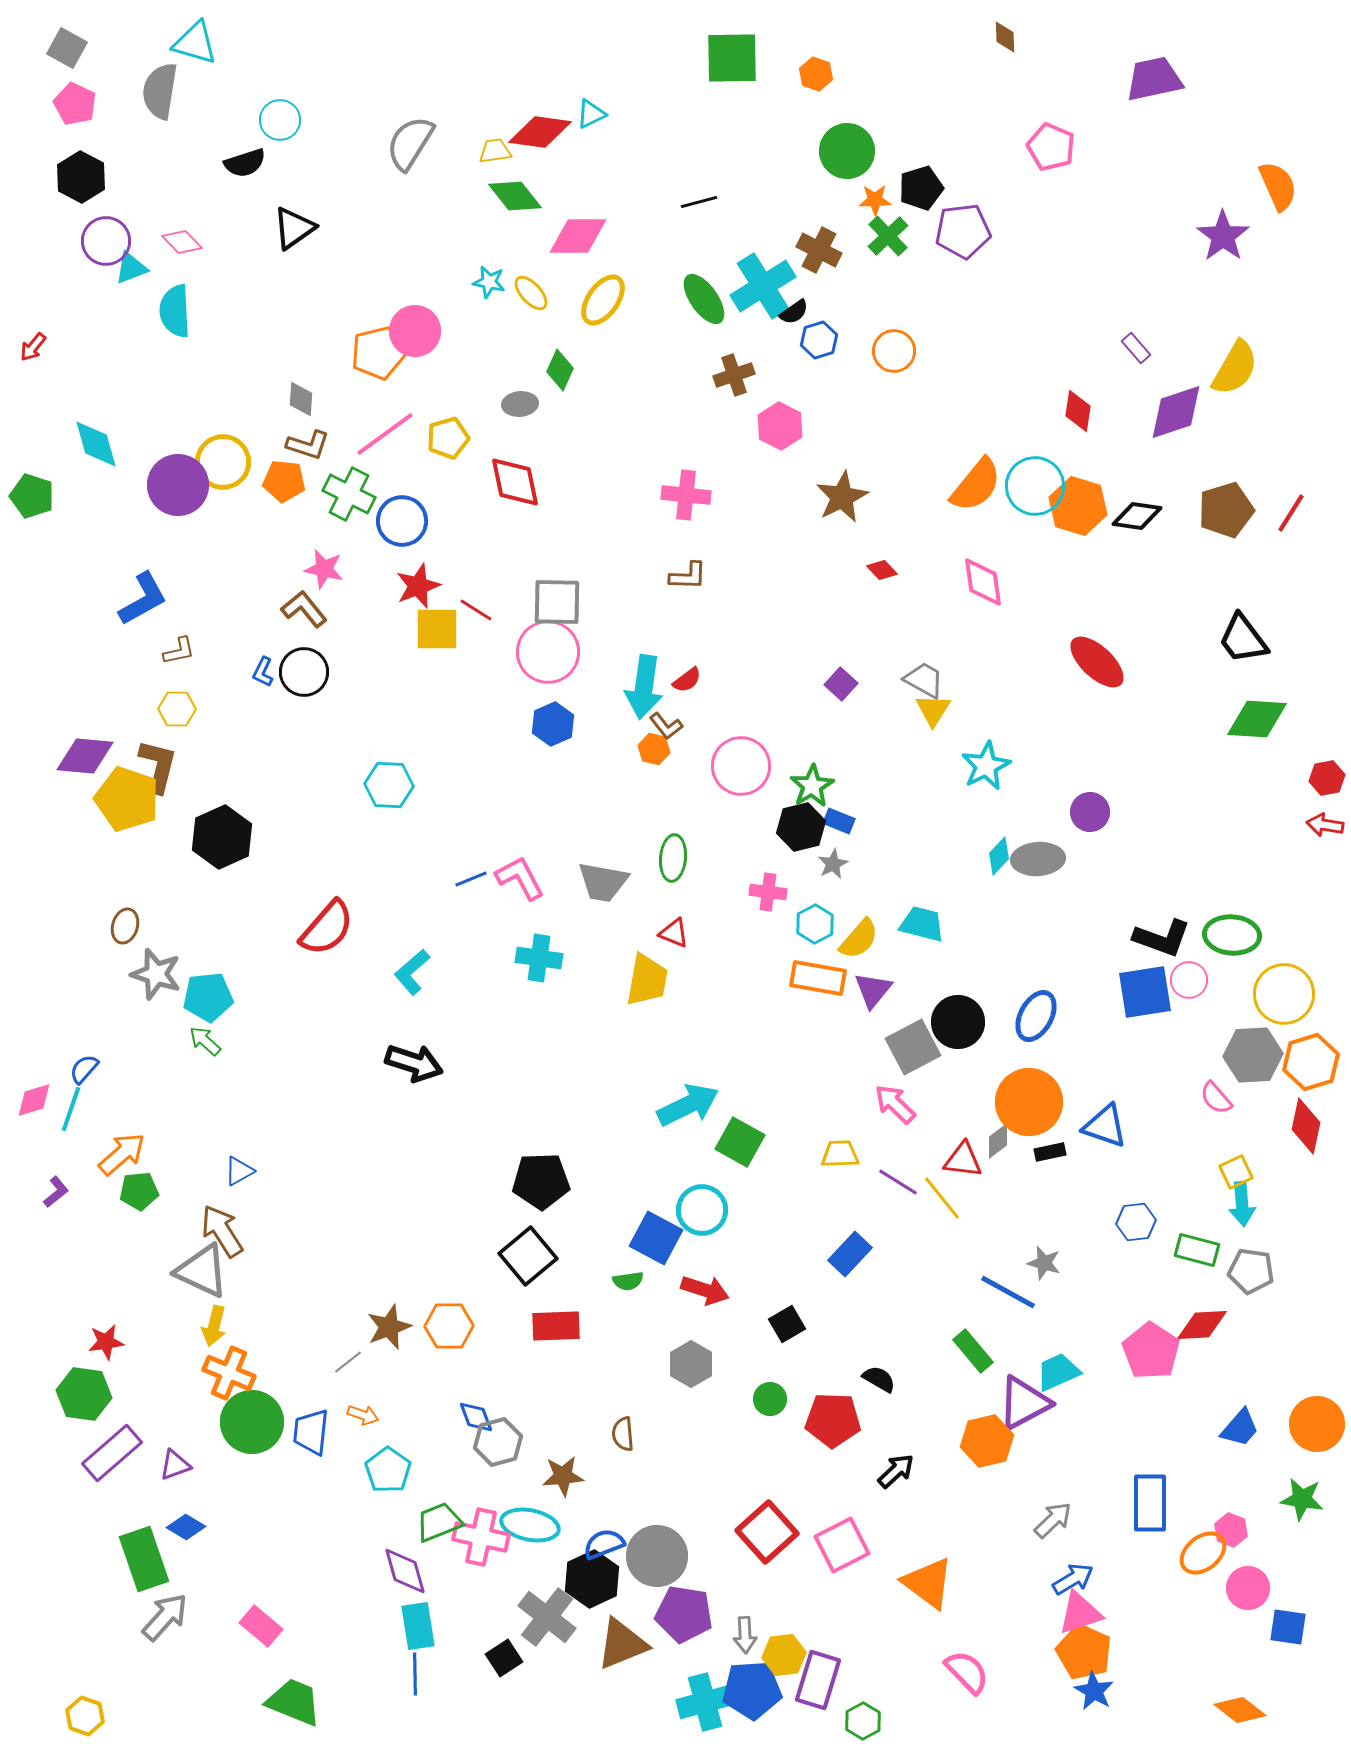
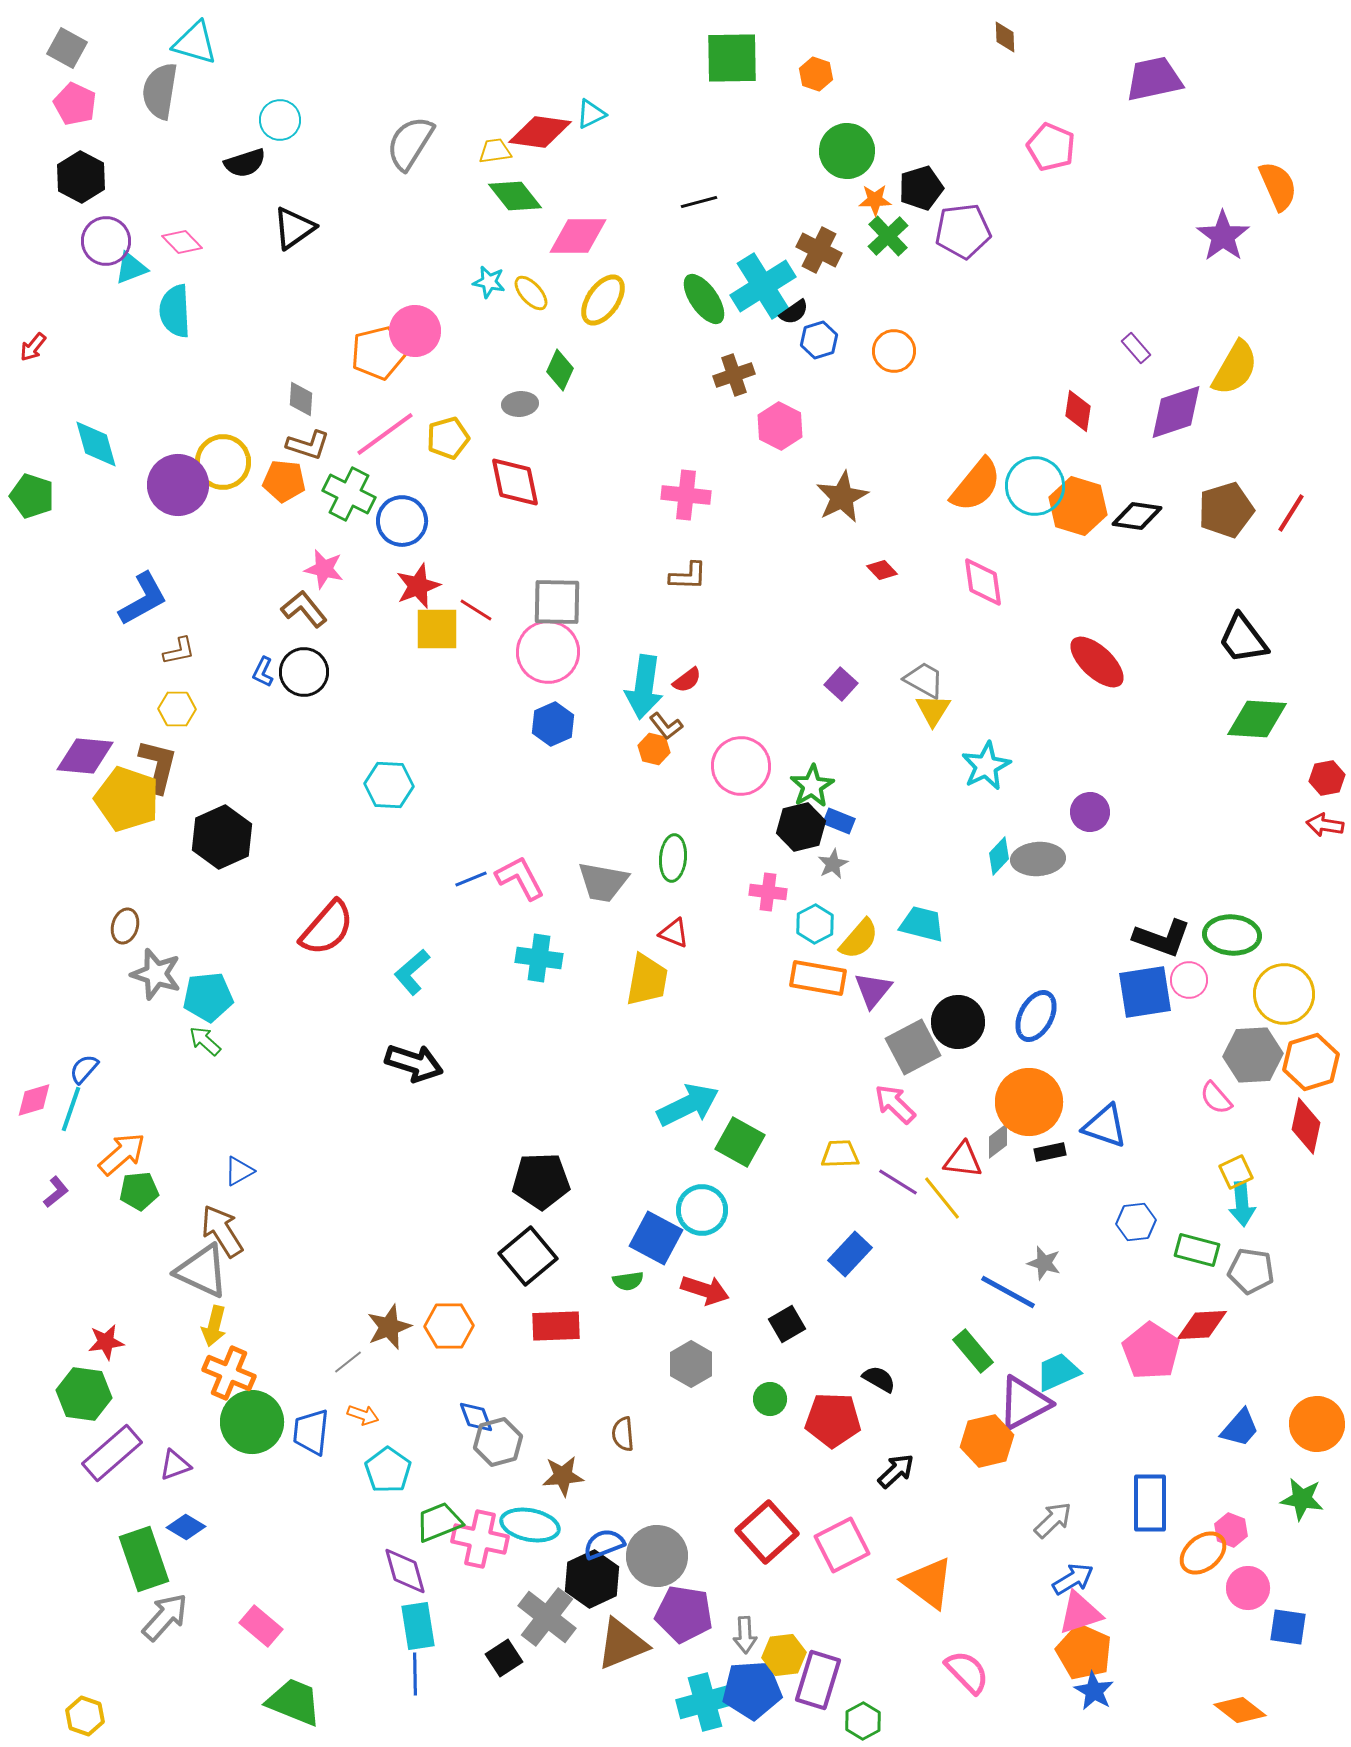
pink cross at (481, 1537): moved 1 px left, 2 px down
